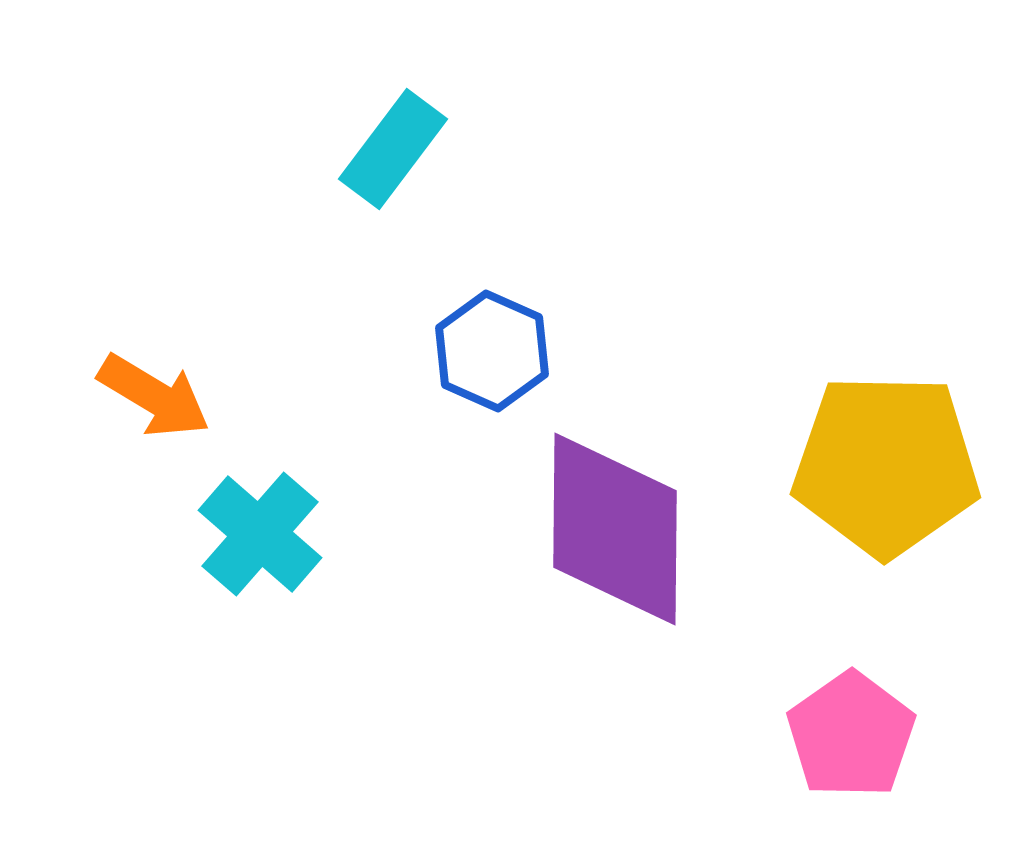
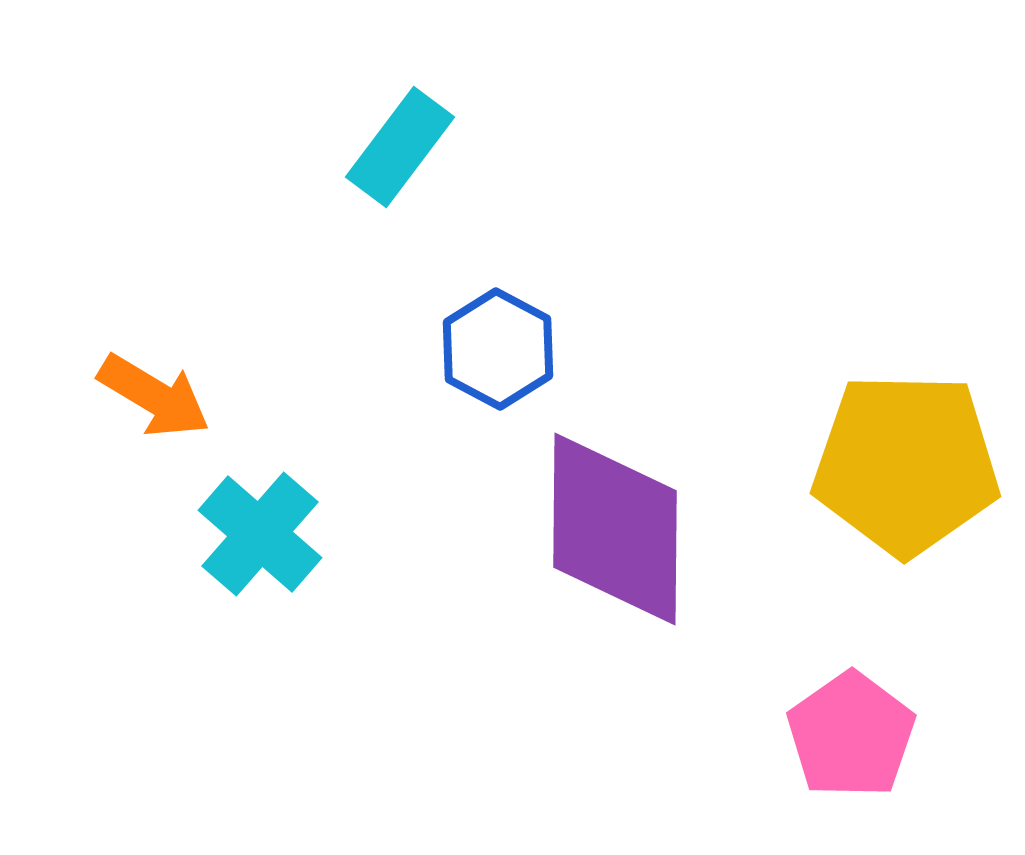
cyan rectangle: moved 7 px right, 2 px up
blue hexagon: moved 6 px right, 2 px up; rotated 4 degrees clockwise
yellow pentagon: moved 20 px right, 1 px up
